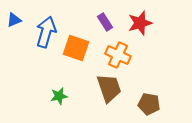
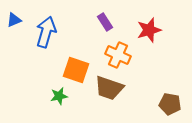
red star: moved 9 px right, 7 px down
orange square: moved 22 px down
brown trapezoid: rotated 128 degrees clockwise
brown pentagon: moved 21 px right
